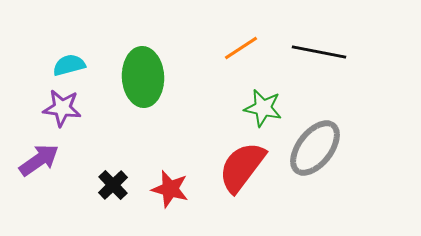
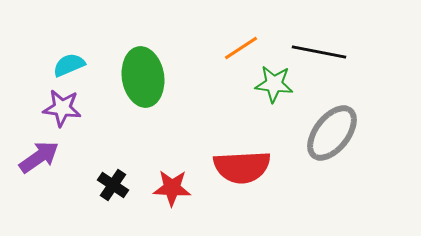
cyan semicircle: rotated 8 degrees counterclockwise
green ellipse: rotated 6 degrees counterclockwise
green star: moved 11 px right, 24 px up; rotated 6 degrees counterclockwise
gray ellipse: moved 17 px right, 15 px up
purple arrow: moved 3 px up
red semicircle: rotated 130 degrees counterclockwise
black cross: rotated 12 degrees counterclockwise
red star: moved 2 px right, 1 px up; rotated 12 degrees counterclockwise
